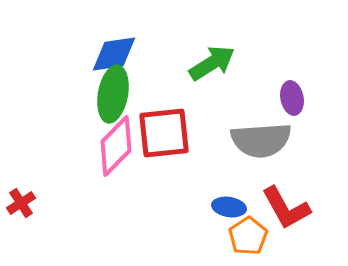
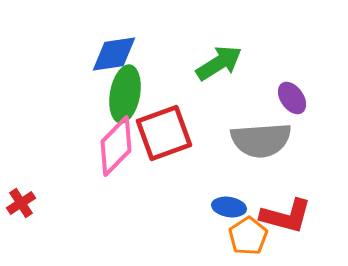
green arrow: moved 7 px right
green ellipse: moved 12 px right
purple ellipse: rotated 24 degrees counterclockwise
red square: rotated 14 degrees counterclockwise
red L-shape: moved 8 px down; rotated 46 degrees counterclockwise
